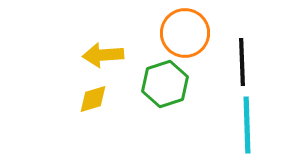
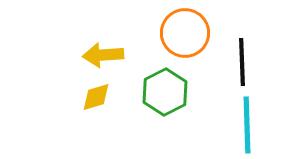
green hexagon: moved 8 px down; rotated 9 degrees counterclockwise
yellow diamond: moved 3 px right, 2 px up
